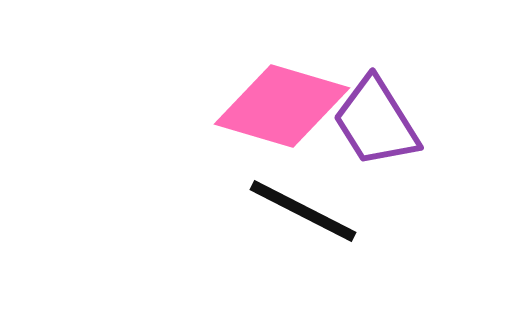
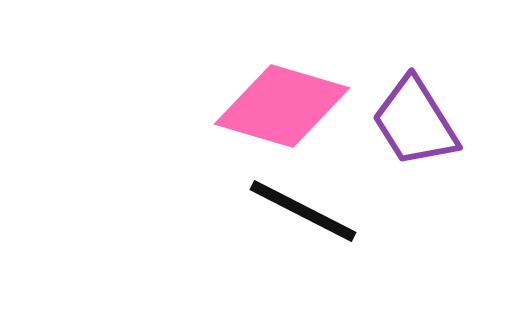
purple trapezoid: moved 39 px right
